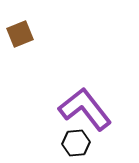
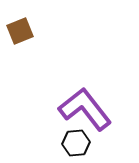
brown square: moved 3 px up
